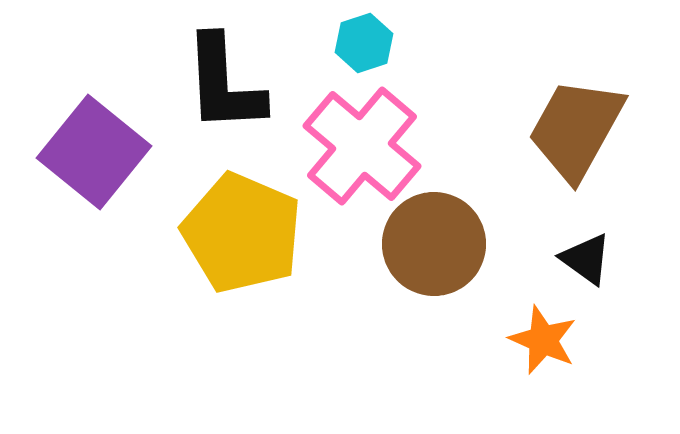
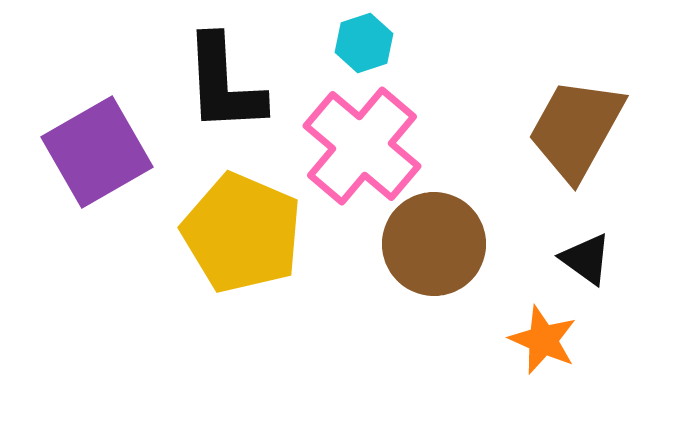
purple square: moved 3 px right; rotated 21 degrees clockwise
